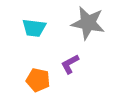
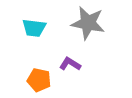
purple L-shape: rotated 60 degrees clockwise
orange pentagon: moved 1 px right
